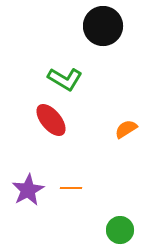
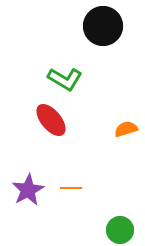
orange semicircle: rotated 15 degrees clockwise
